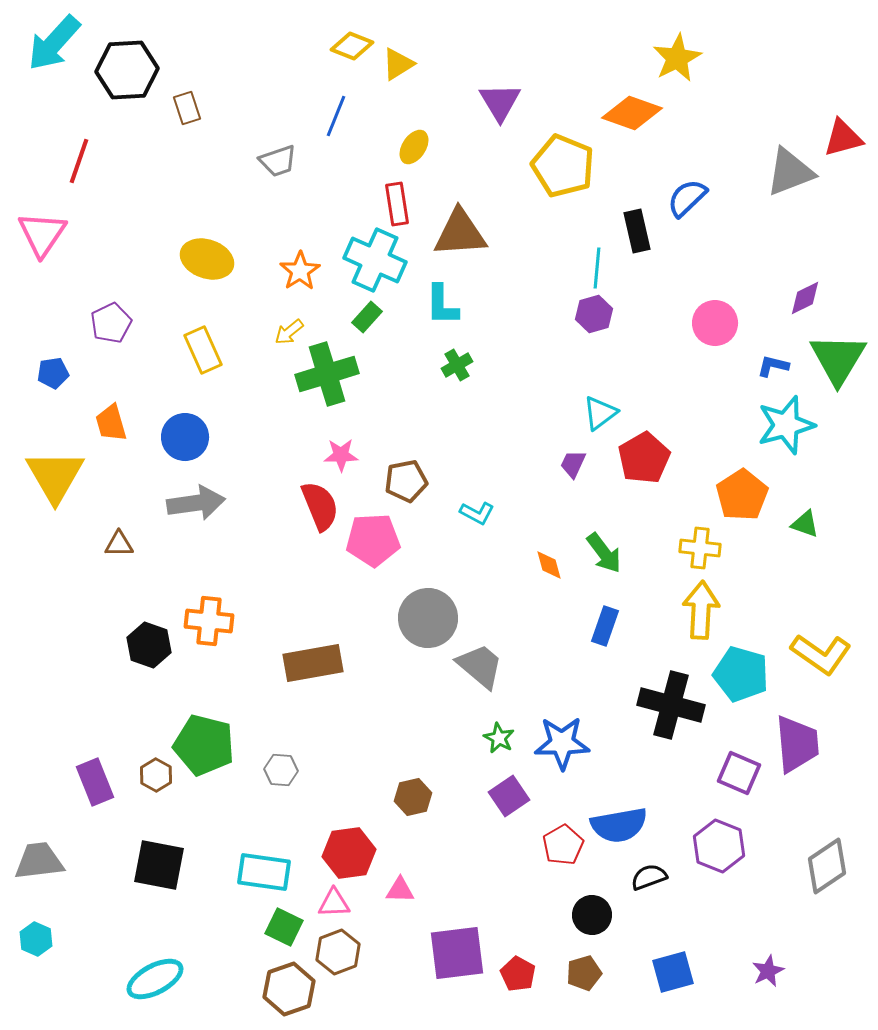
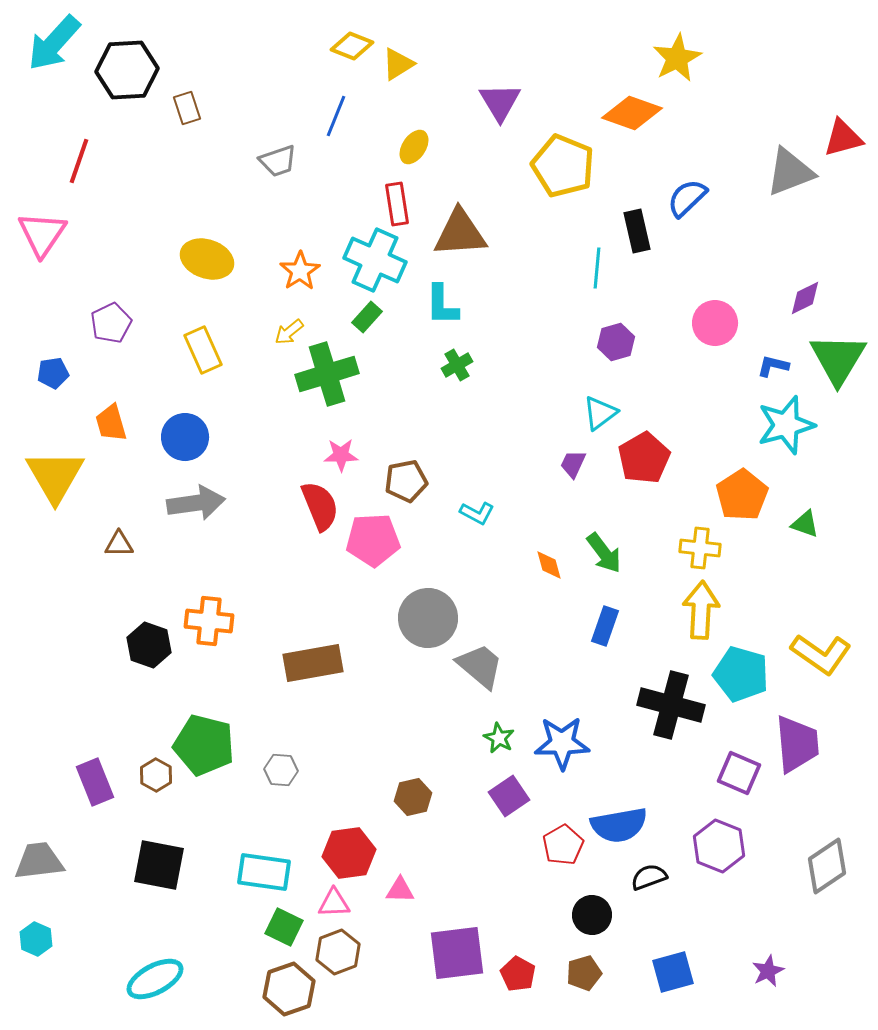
purple hexagon at (594, 314): moved 22 px right, 28 px down
